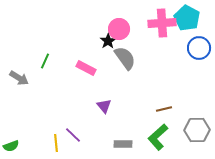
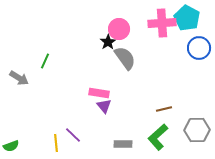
black star: moved 1 px down
pink rectangle: moved 13 px right, 25 px down; rotated 18 degrees counterclockwise
